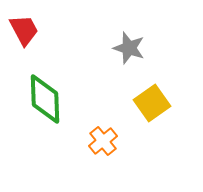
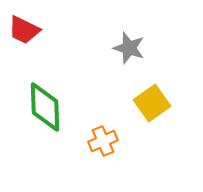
red trapezoid: rotated 144 degrees clockwise
green diamond: moved 8 px down
orange cross: rotated 16 degrees clockwise
